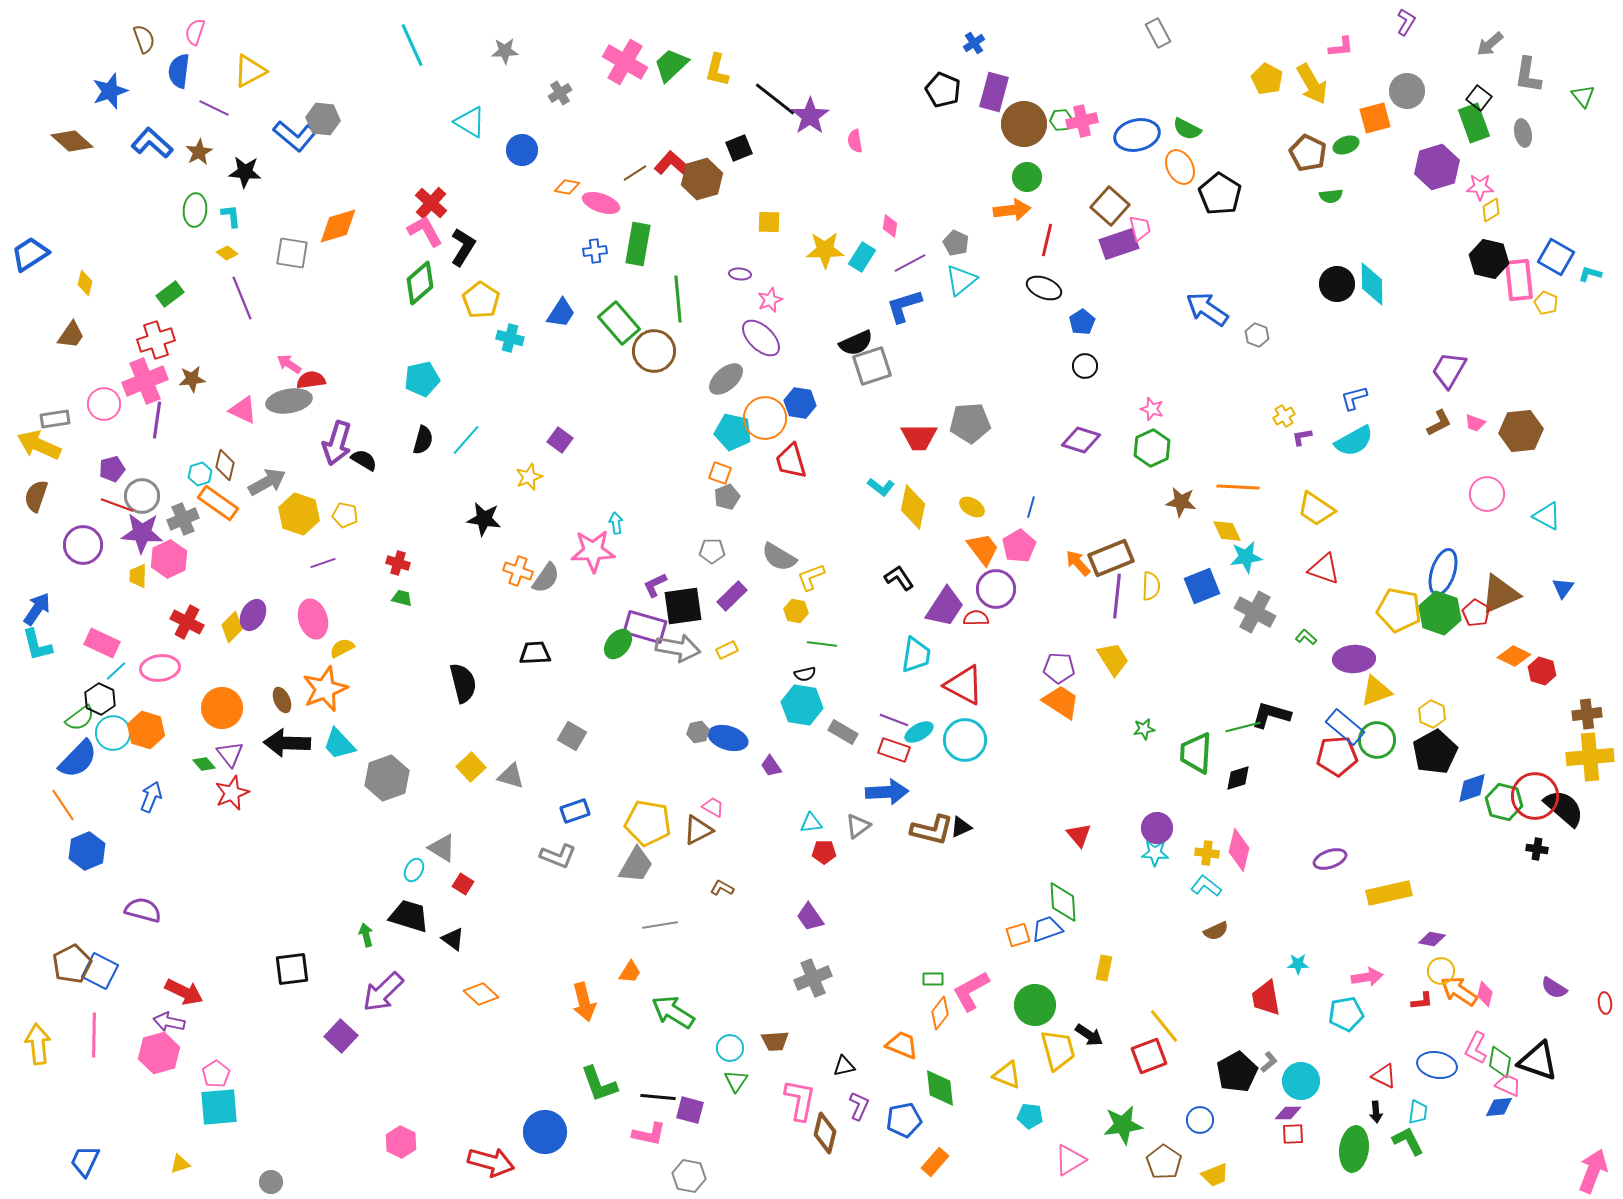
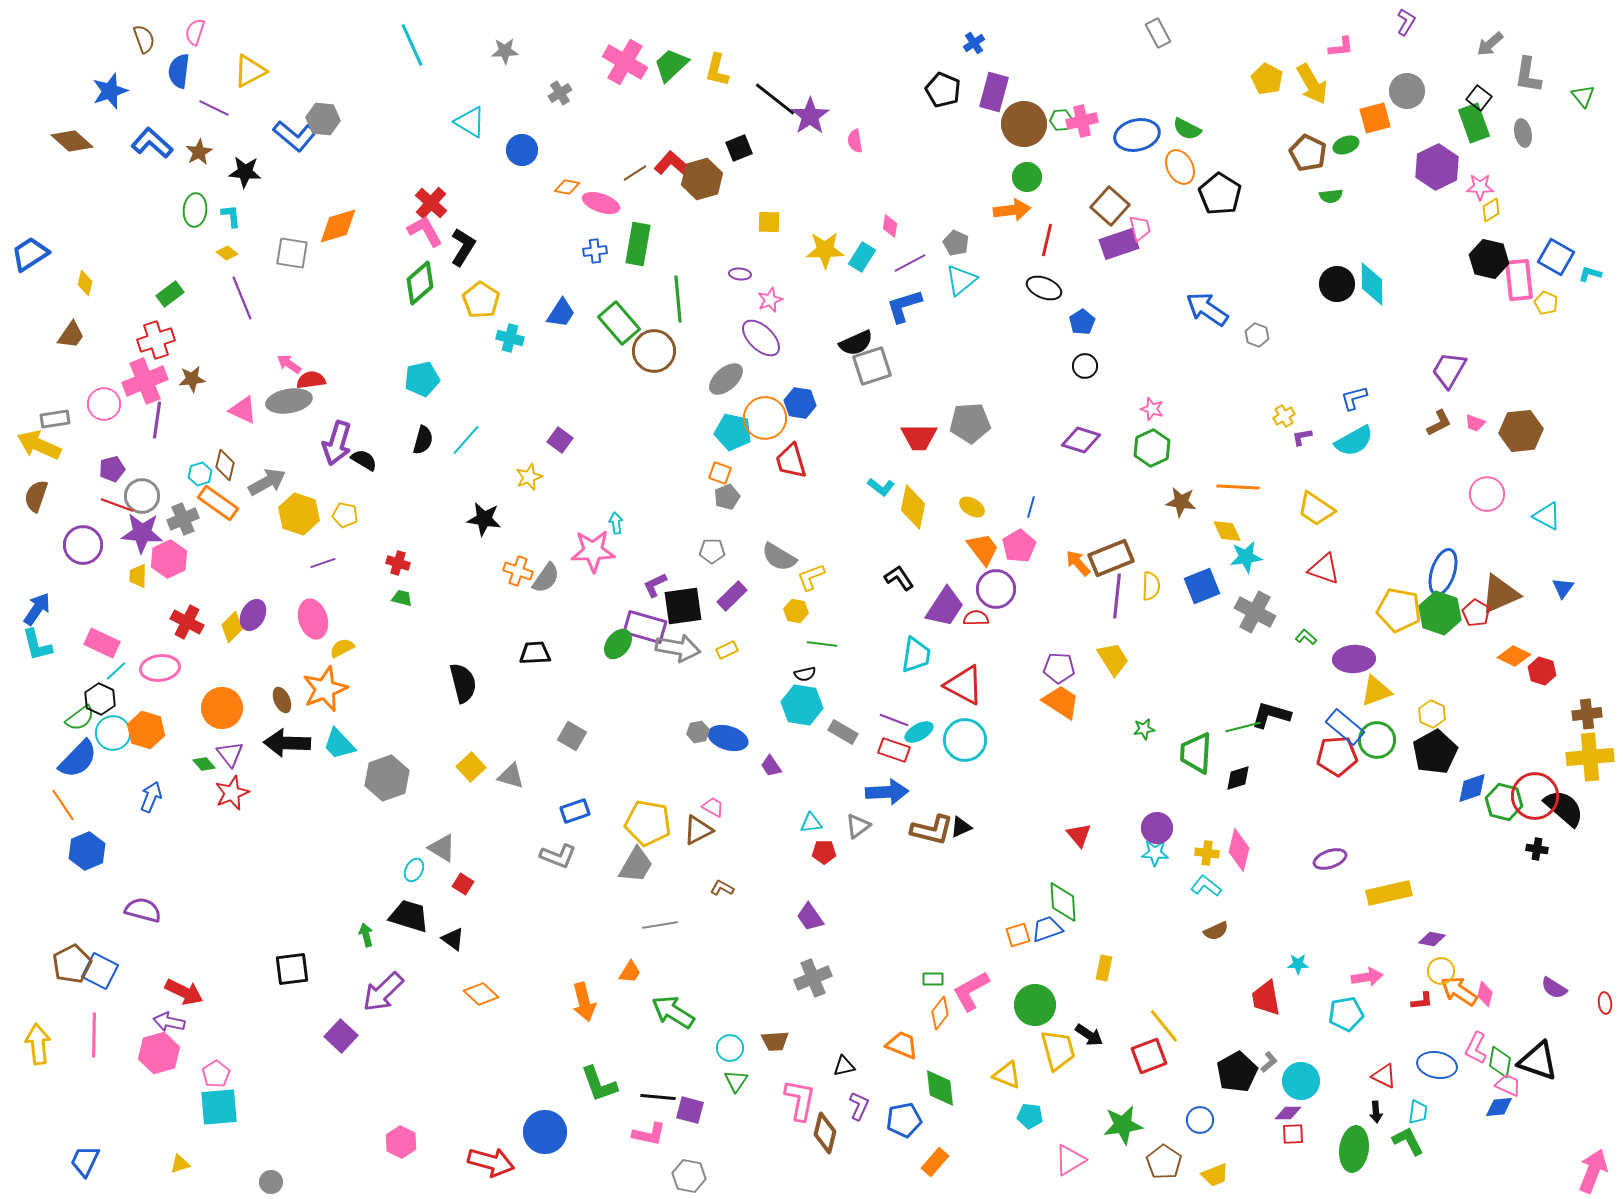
purple hexagon at (1437, 167): rotated 9 degrees counterclockwise
